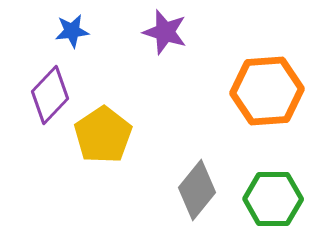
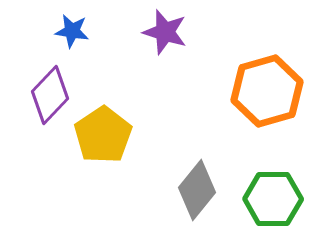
blue star: rotated 16 degrees clockwise
orange hexagon: rotated 12 degrees counterclockwise
